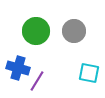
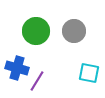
blue cross: moved 1 px left
